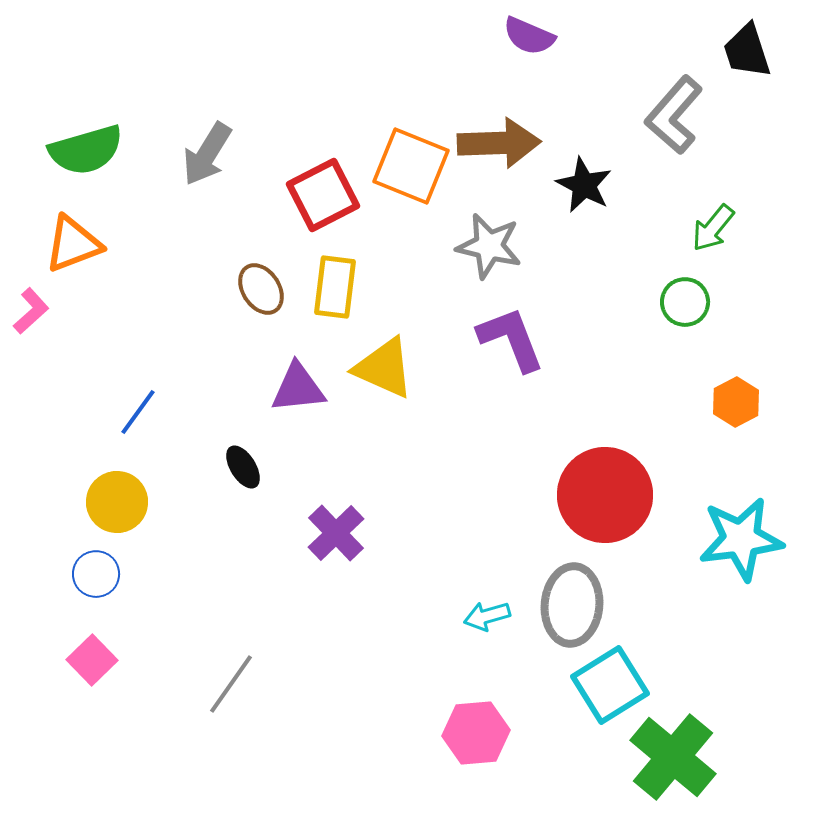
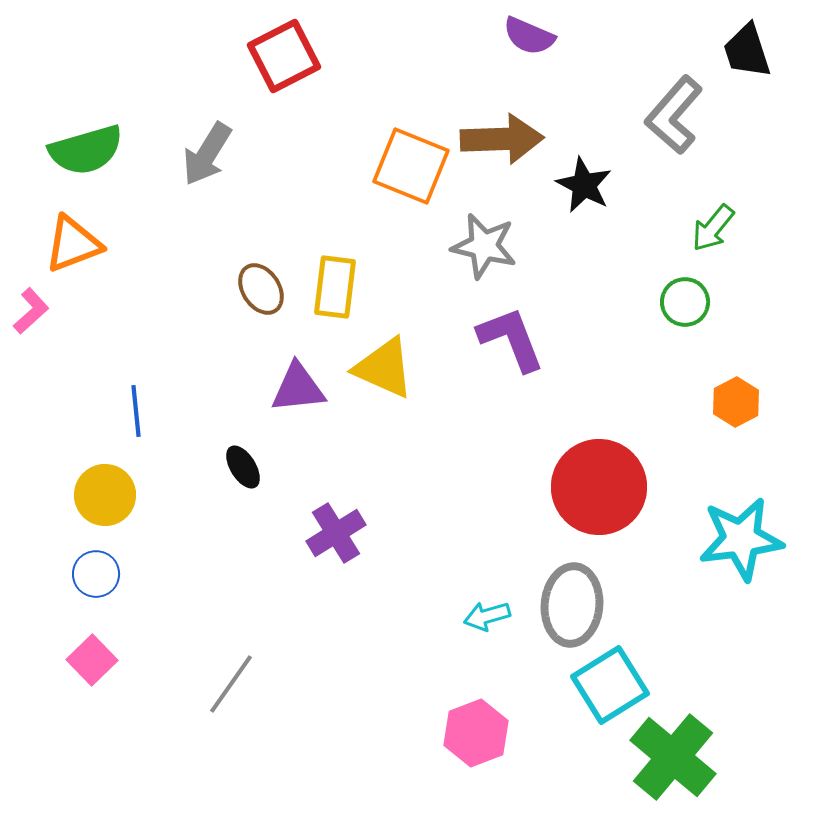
brown arrow: moved 3 px right, 4 px up
red square: moved 39 px left, 139 px up
gray star: moved 5 px left
blue line: moved 2 px left, 1 px up; rotated 42 degrees counterclockwise
red circle: moved 6 px left, 8 px up
yellow circle: moved 12 px left, 7 px up
purple cross: rotated 12 degrees clockwise
pink hexagon: rotated 16 degrees counterclockwise
